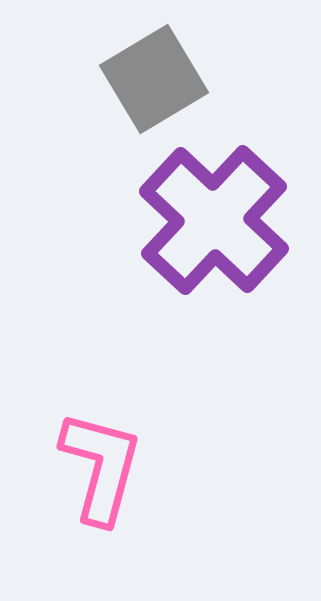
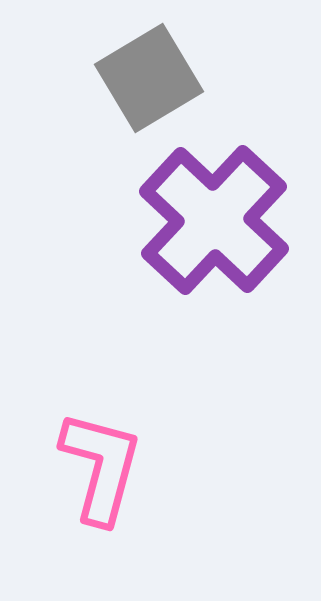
gray square: moved 5 px left, 1 px up
